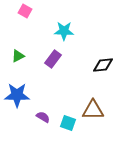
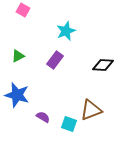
pink square: moved 2 px left, 1 px up
cyan star: moved 2 px right; rotated 24 degrees counterclockwise
purple rectangle: moved 2 px right, 1 px down
black diamond: rotated 10 degrees clockwise
blue star: rotated 15 degrees clockwise
brown triangle: moved 2 px left; rotated 20 degrees counterclockwise
cyan square: moved 1 px right, 1 px down
